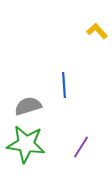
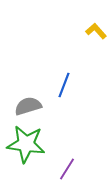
yellow L-shape: moved 1 px left
blue line: rotated 25 degrees clockwise
purple line: moved 14 px left, 22 px down
